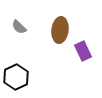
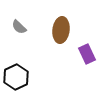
brown ellipse: moved 1 px right
purple rectangle: moved 4 px right, 3 px down
